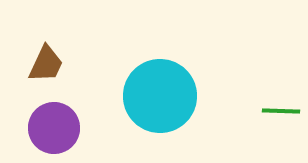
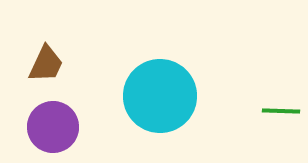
purple circle: moved 1 px left, 1 px up
